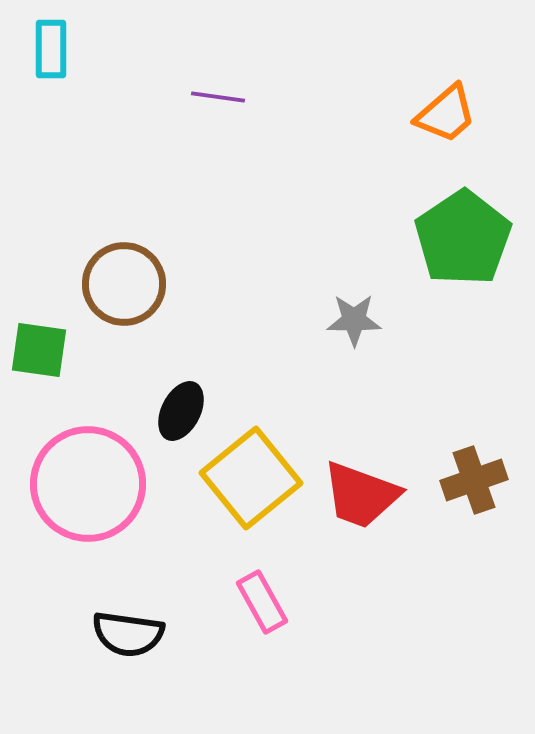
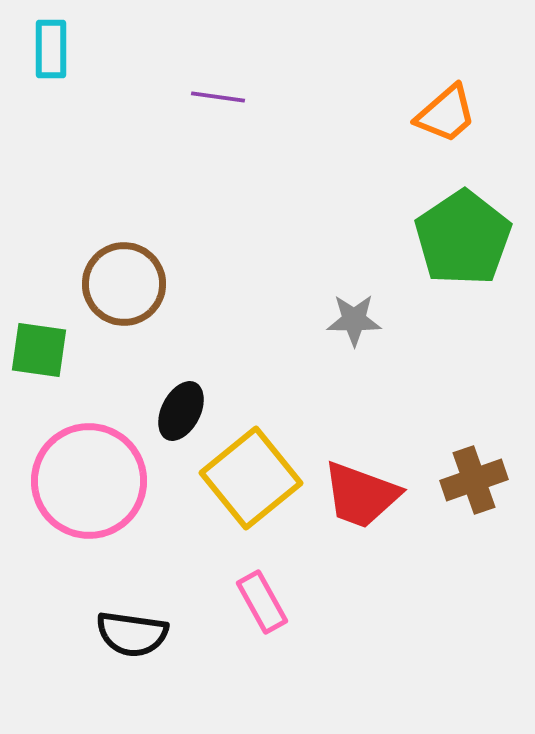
pink circle: moved 1 px right, 3 px up
black semicircle: moved 4 px right
